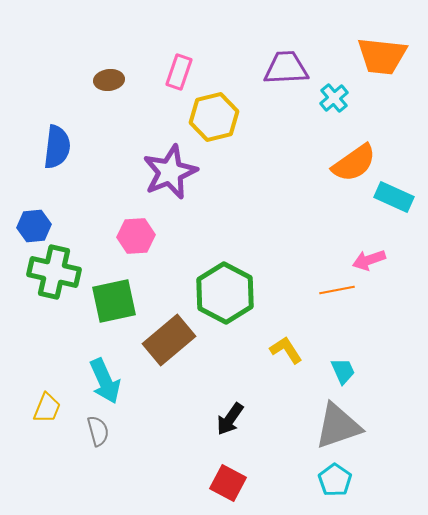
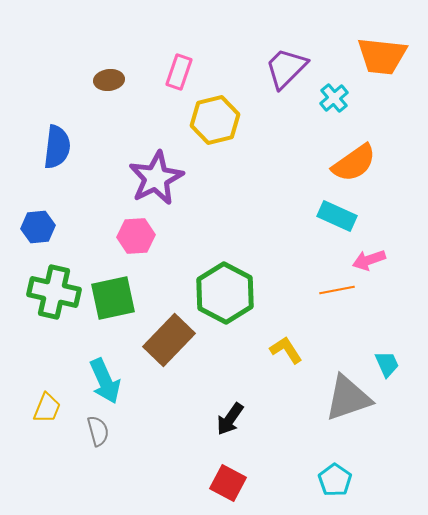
purple trapezoid: rotated 42 degrees counterclockwise
yellow hexagon: moved 1 px right, 3 px down
purple star: moved 14 px left, 6 px down; rotated 4 degrees counterclockwise
cyan rectangle: moved 57 px left, 19 px down
blue hexagon: moved 4 px right, 1 px down
green cross: moved 20 px down
green square: moved 1 px left, 3 px up
brown rectangle: rotated 6 degrees counterclockwise
cyan trapezoid: moved 44 px right, 7 px up
gray triangle: moved 10 px right, 28 px up
